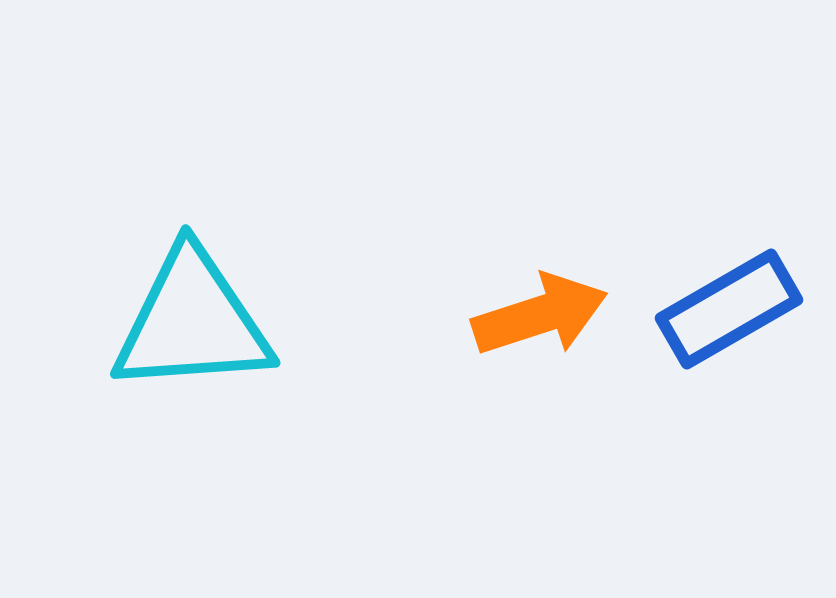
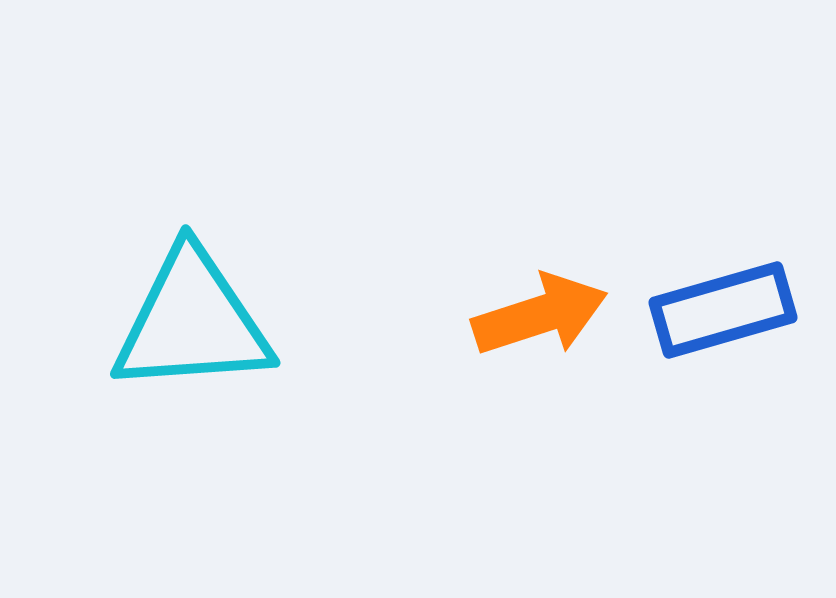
blue rectangle: moved 6 px left, 1 px down; rotated 14 degrees clockwise
